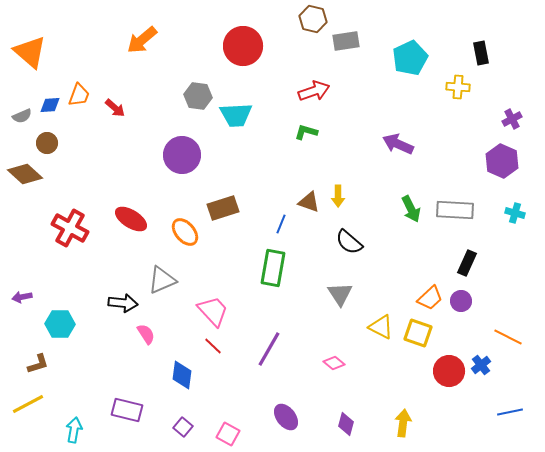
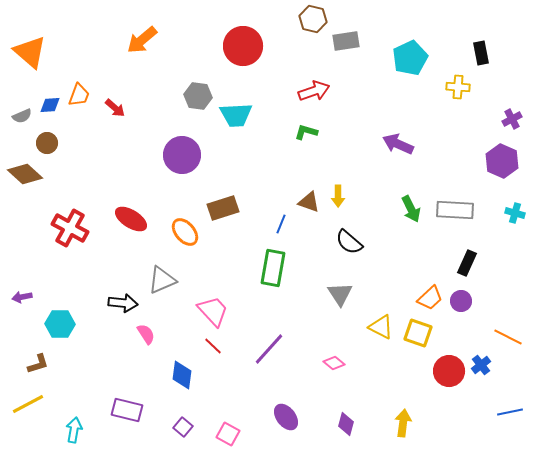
purple line at (269, 349): rotated 12 degrees clockwise
